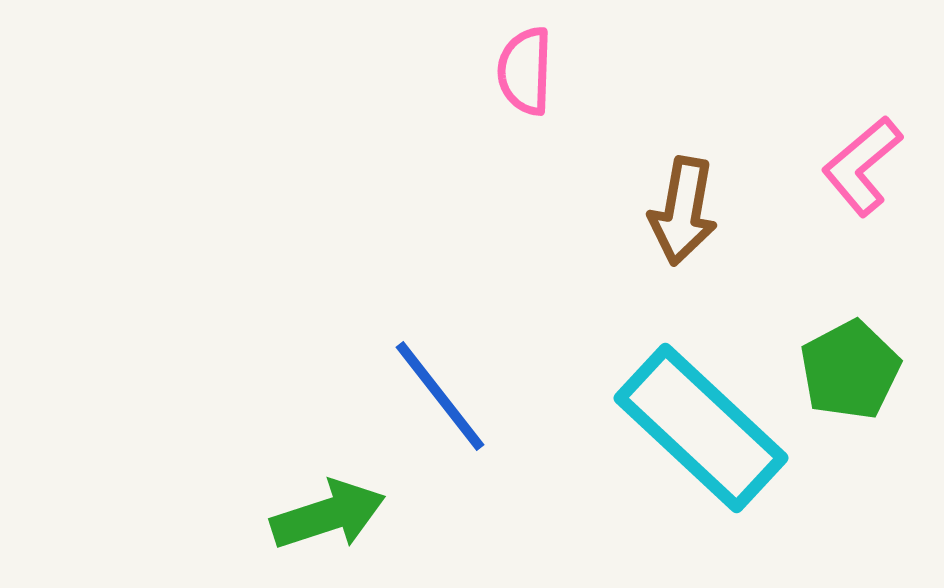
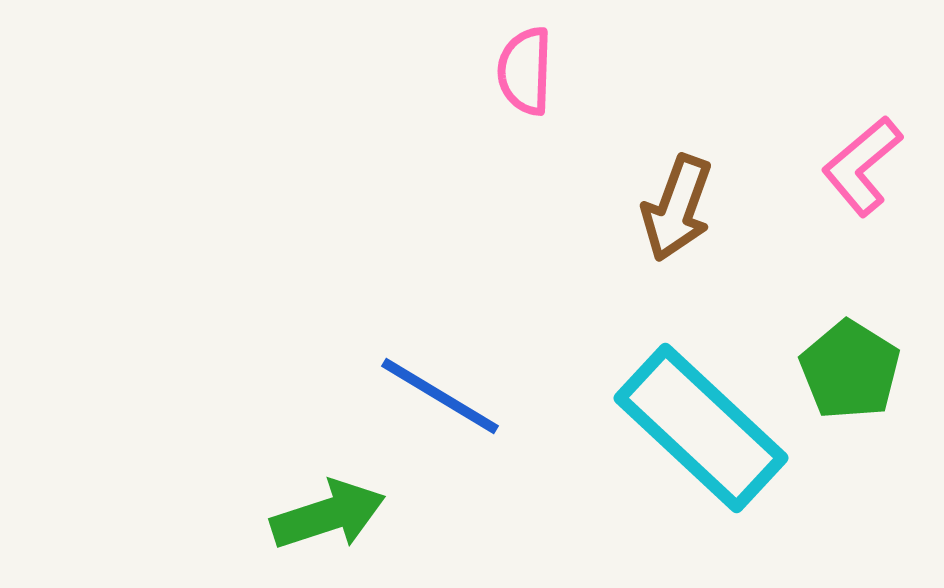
brown arrow: moved 6 px left, 3 px up; rotated 10 degrees clockwise
green pentagon: rotated 12 degrees counterclockwise
blue line: rotated 21 degrees counterclockwise
